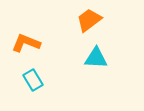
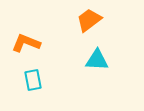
cyan triangle: moved 1 px right, 2 px down
cyan rectangle: rotated 20 degrees clockwise
